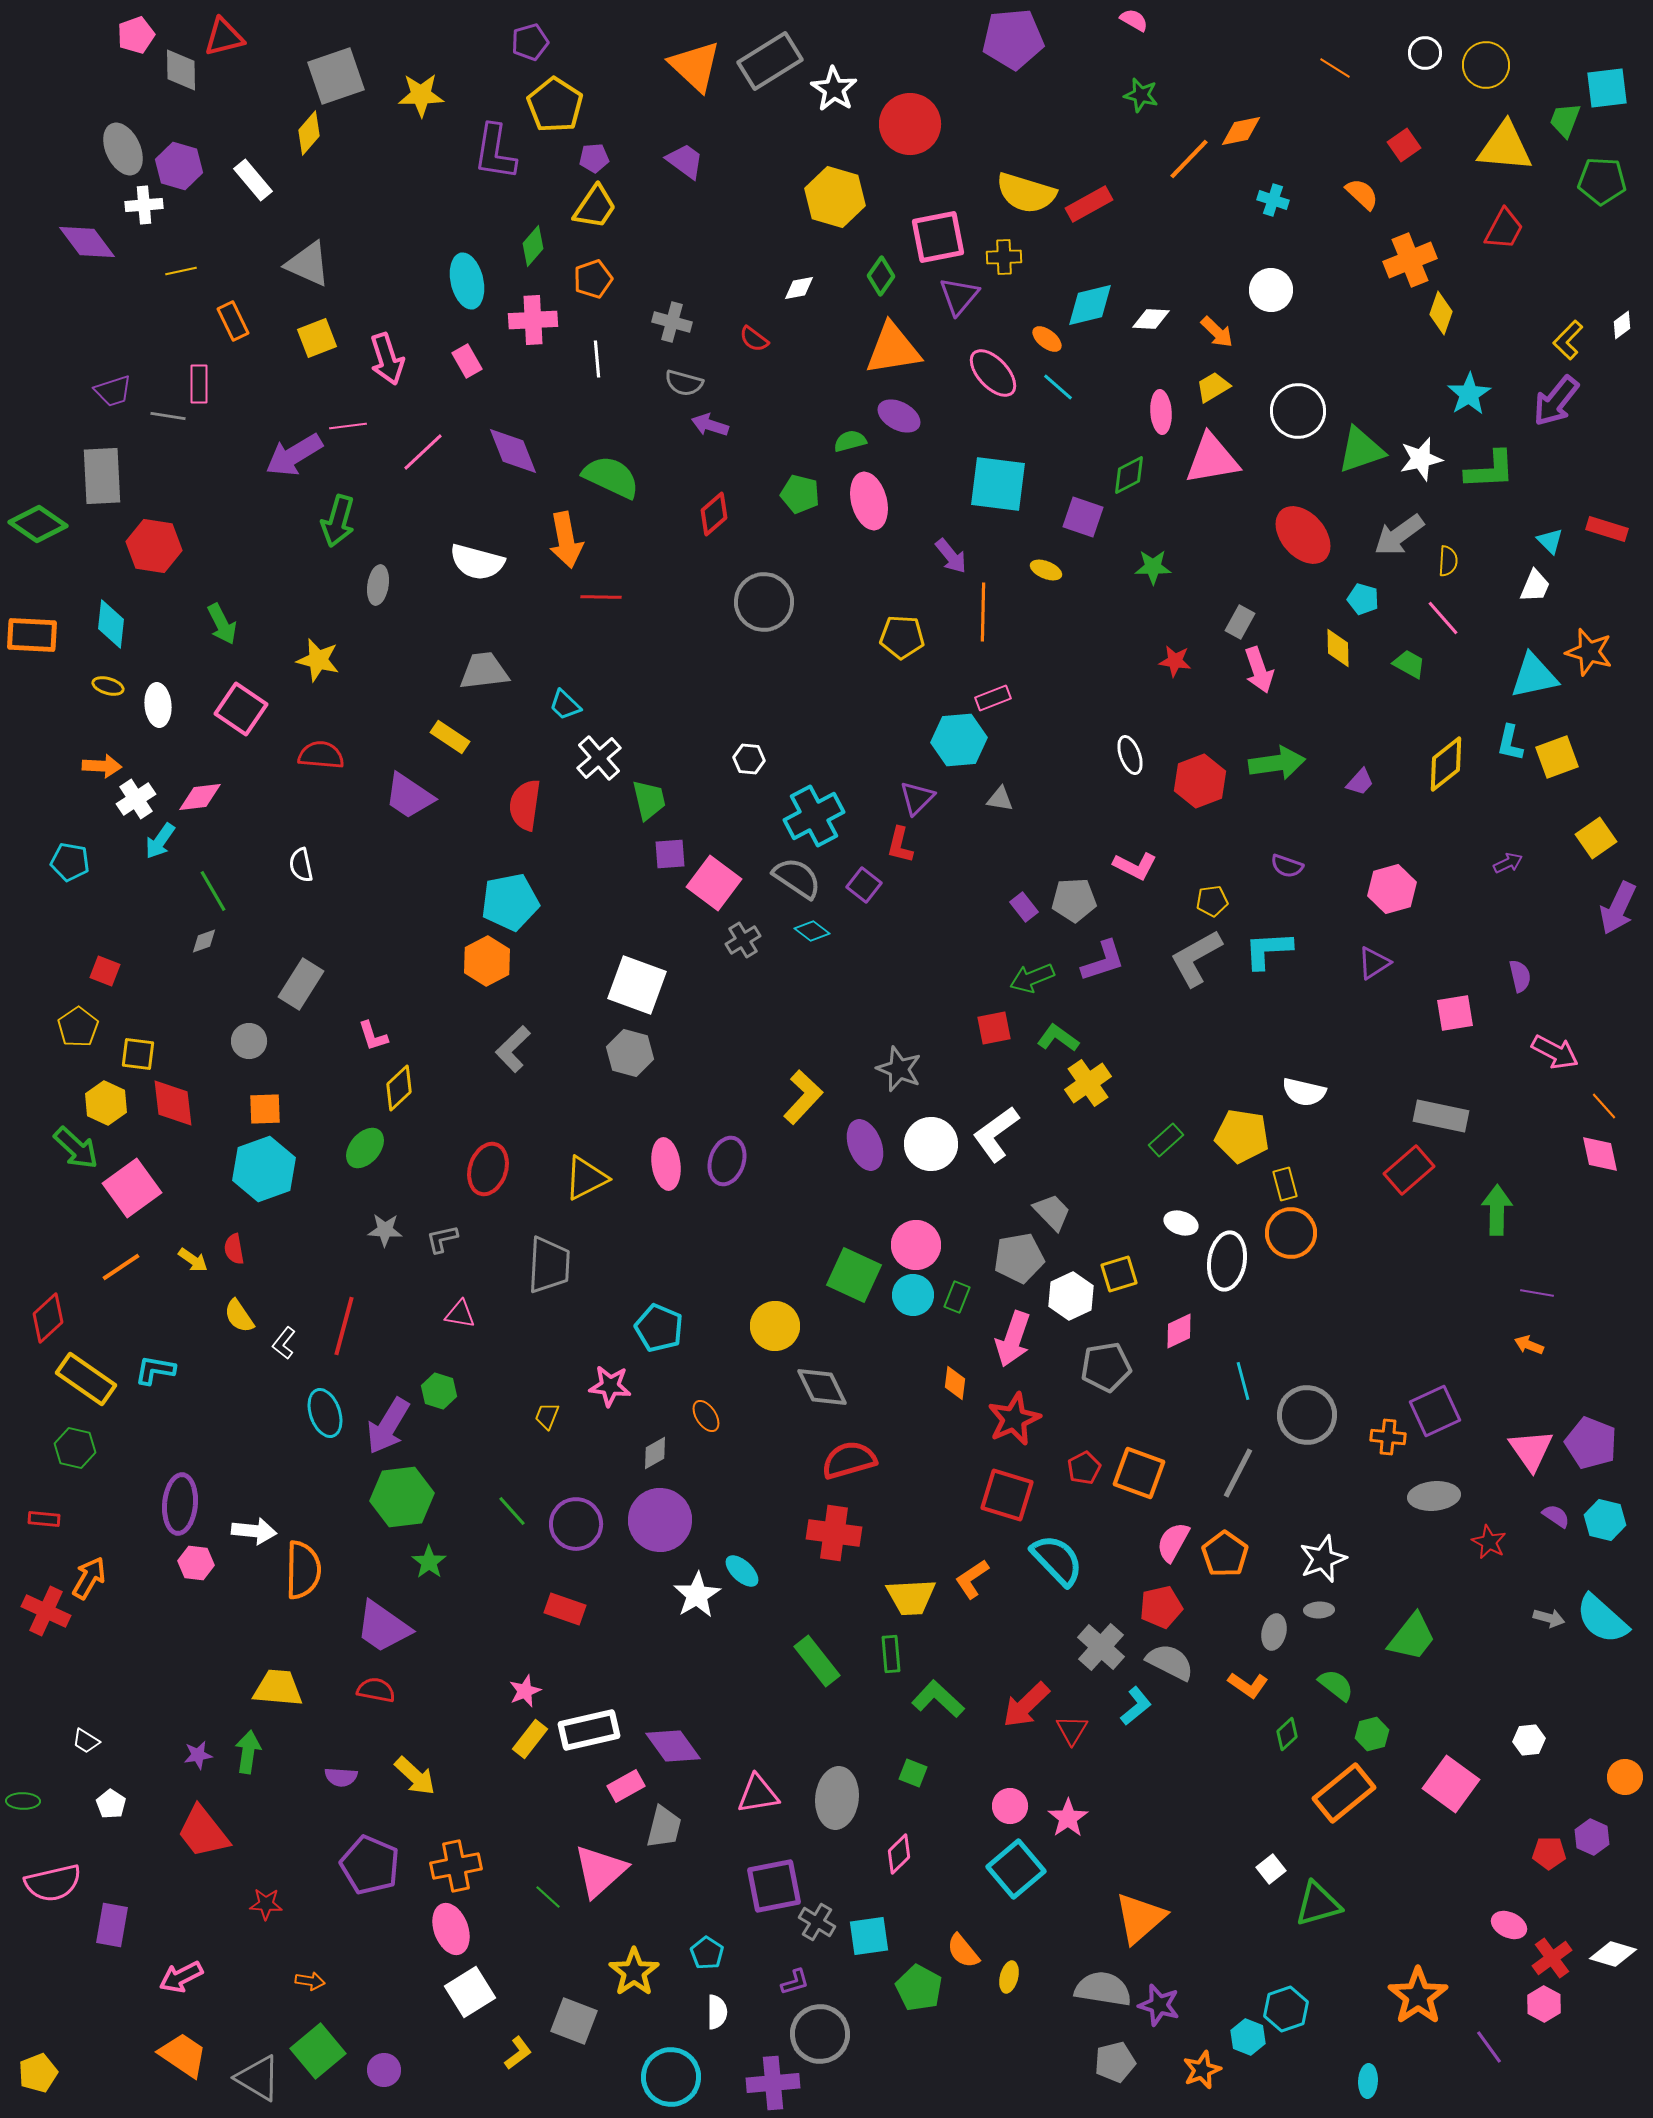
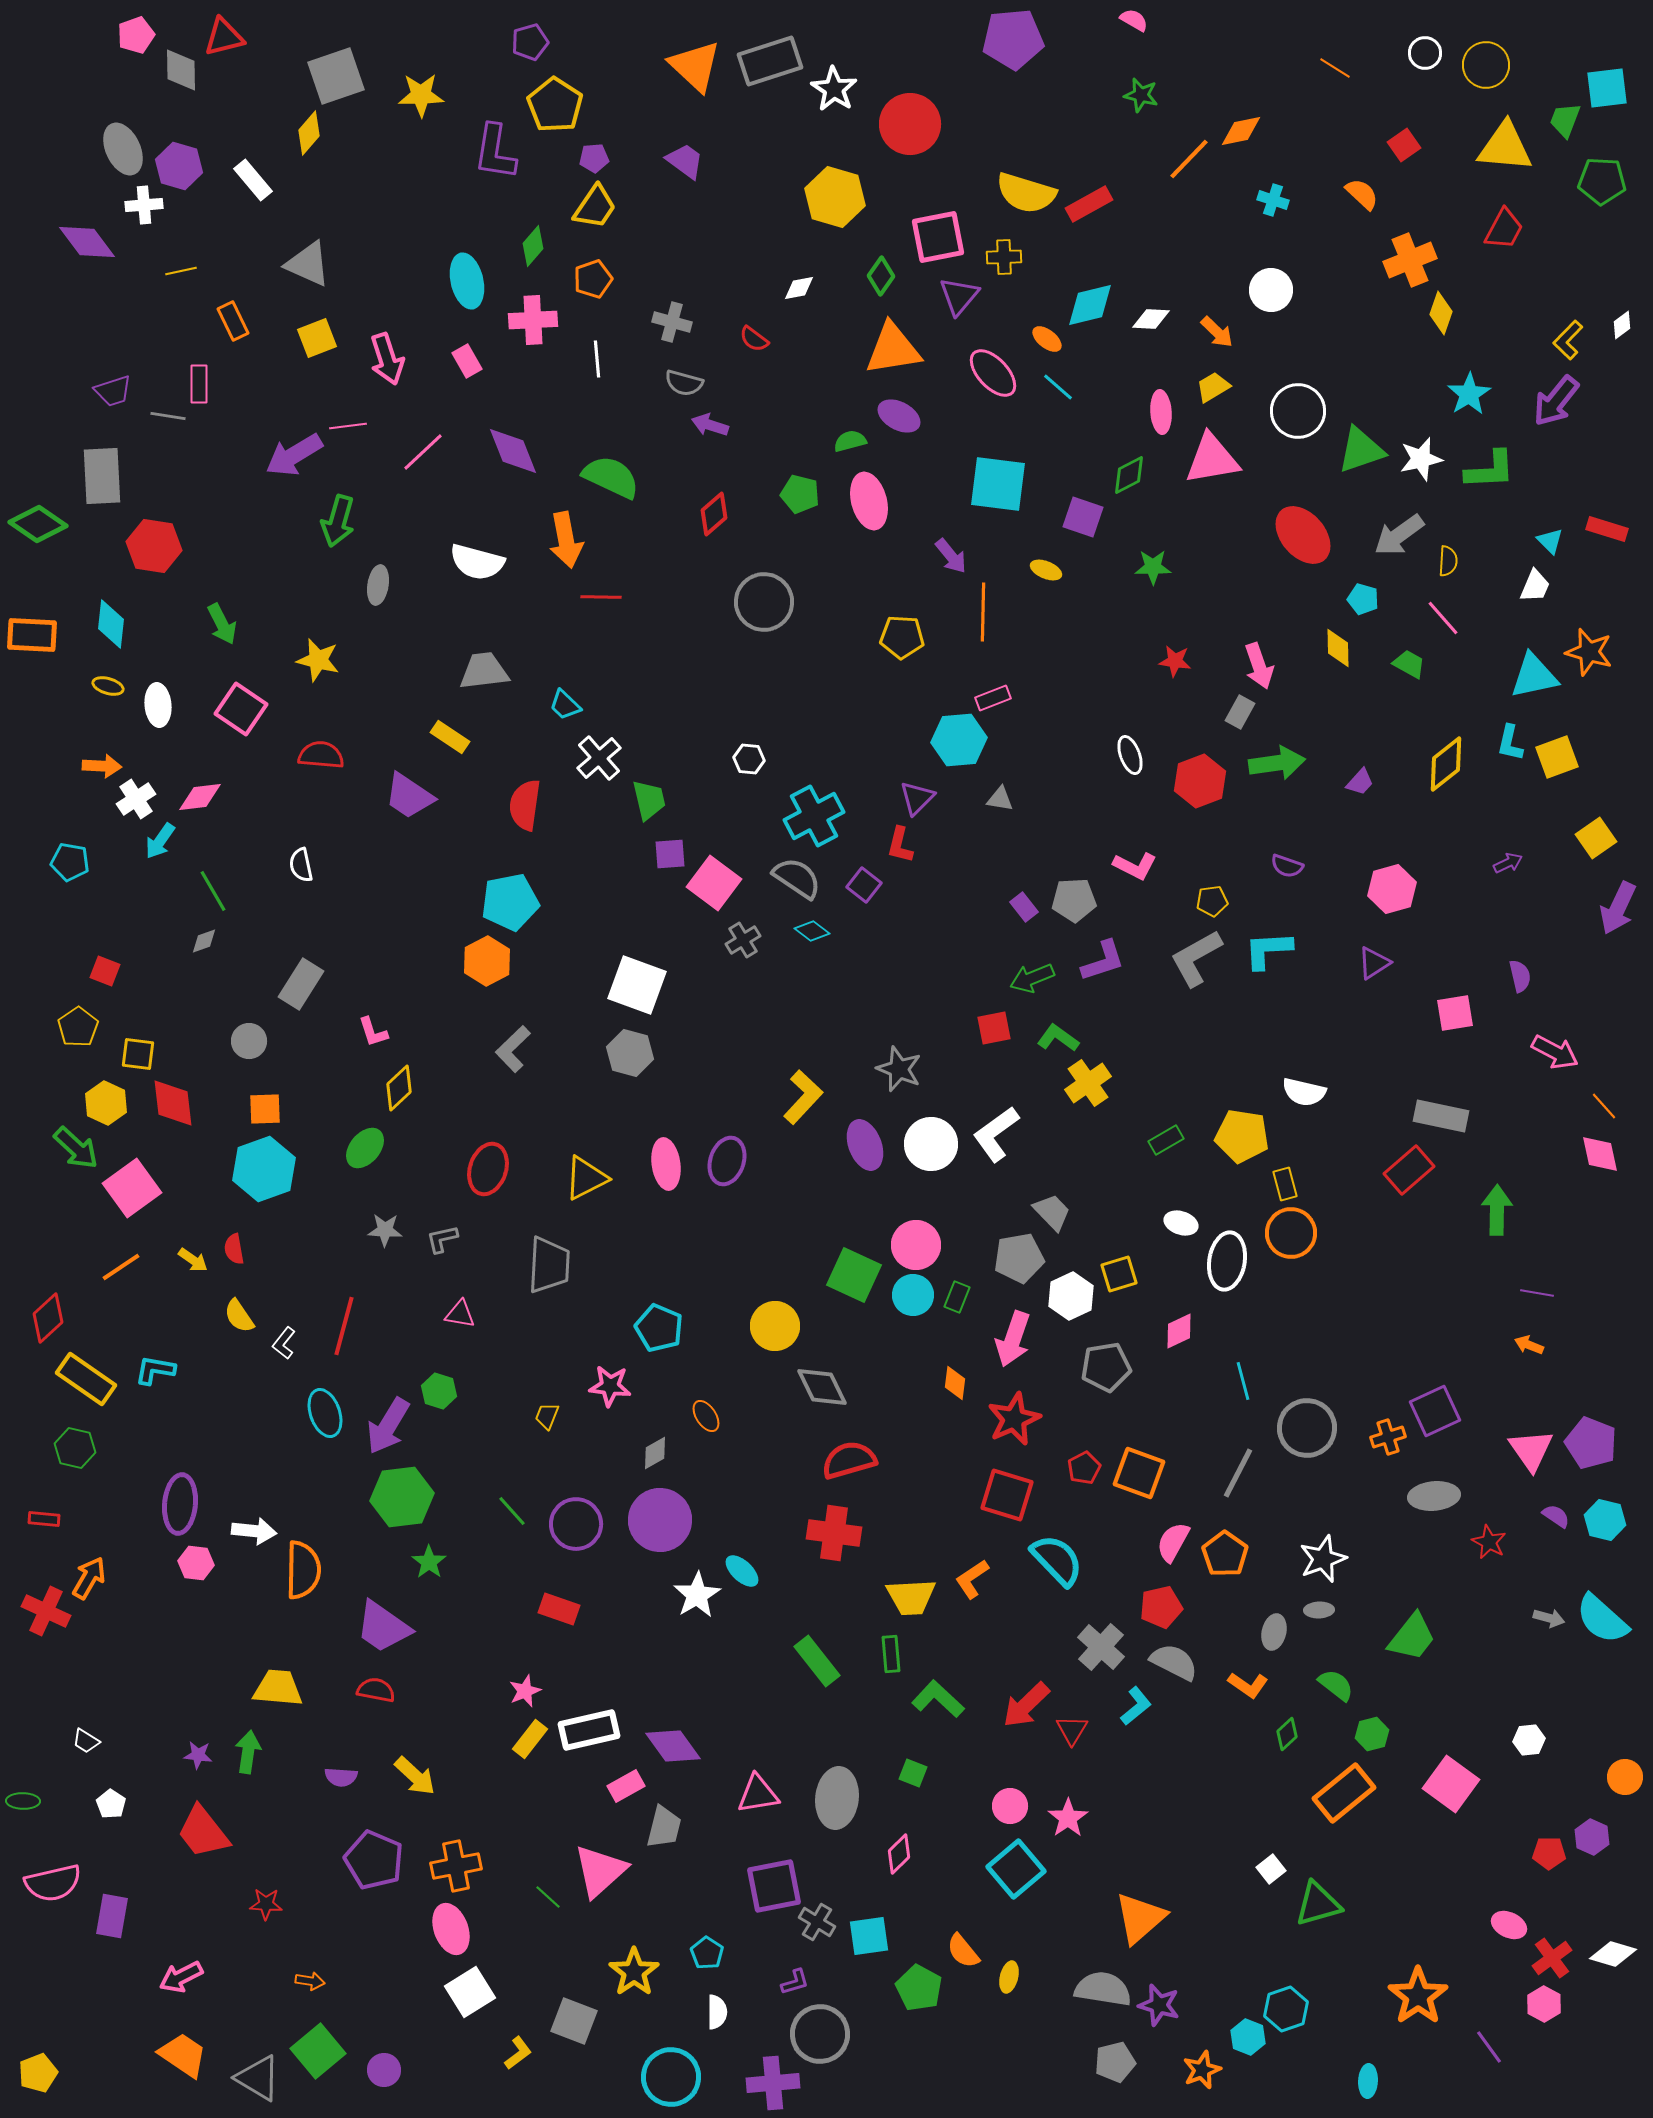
gray rectangle at (770, 61): rotated 14 degrees clockwise
gray rectangle at (1240, 622): moved 90 px down
pink arrow at (1259, 670): moved 4 px up
pink L-shape at (373, 1036): moved 4 px up
green rectangle at (1166, 1140): rotated 12 degrees clockwise
gray circle at (1307, 1415): moved 13 px down
orange cross at (1388, 1437): rotated 24 degrees counterclockwise
red rectangle at (565, 1609): moved 6 px left
gray semicircle at (1170, 1662): moved 4 px right
purple star at (198, 1755): rotated 16 degrees clockwise
purple pentagon at (370, 1865): moved 4 px right, 5 px up
purple rectangle at (112, 1925): moved 9 px up
